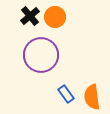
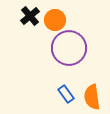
orange circle: moved 3 px down
purple circle: moved 28 px right, 7 px up
